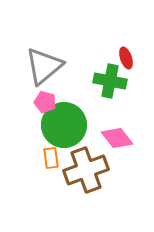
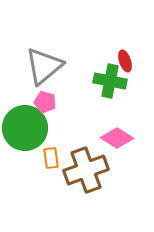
red ellipse: moved 1 px left, 3 px down
green circle: moved 39 px left, 3 px down
pink diamond: rotated 20 degrees counterclockwise
